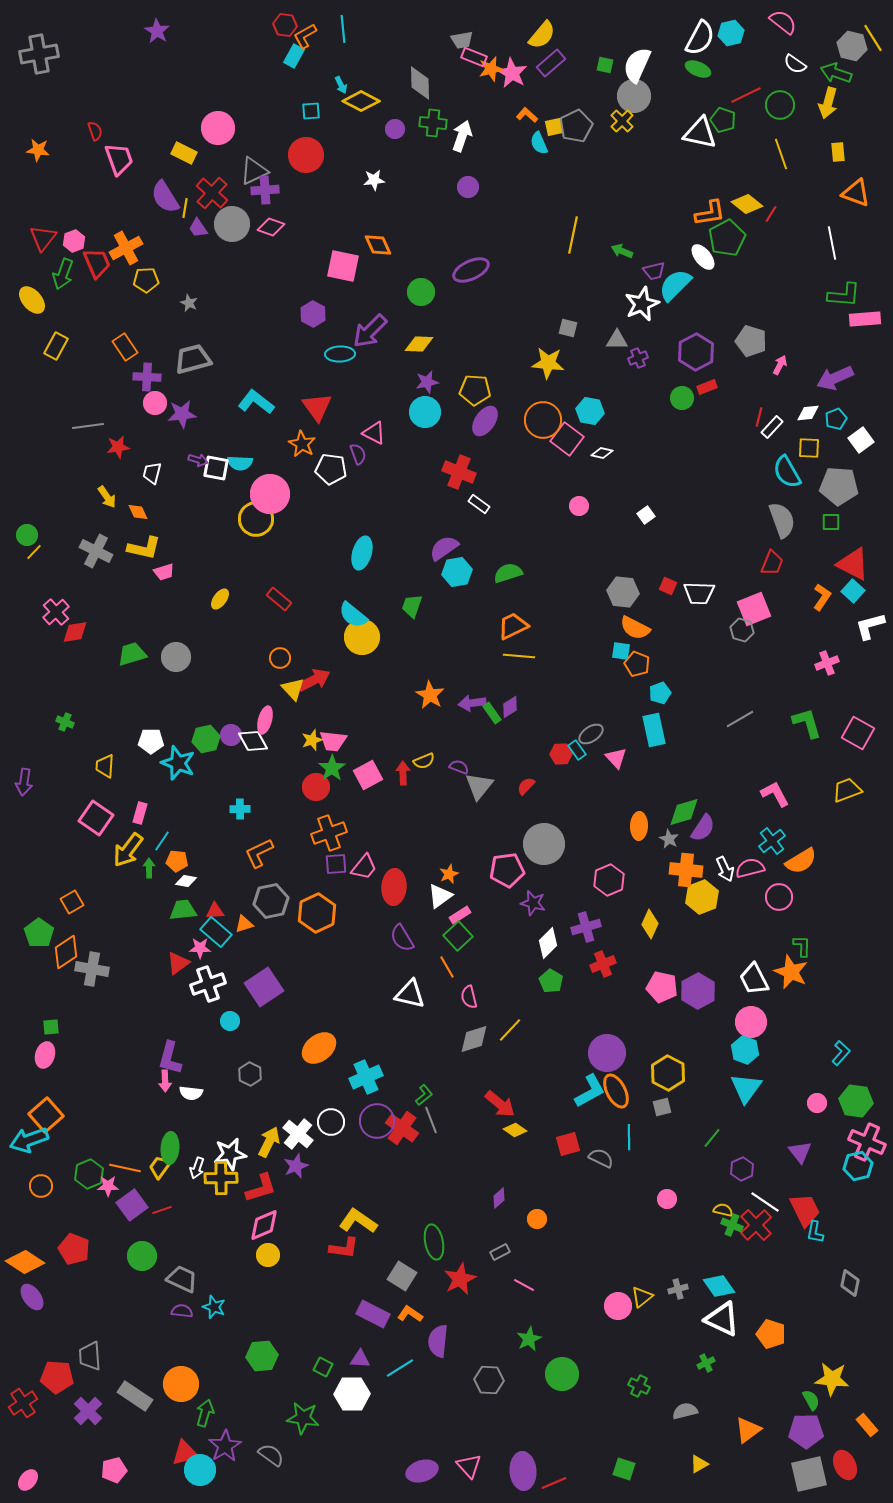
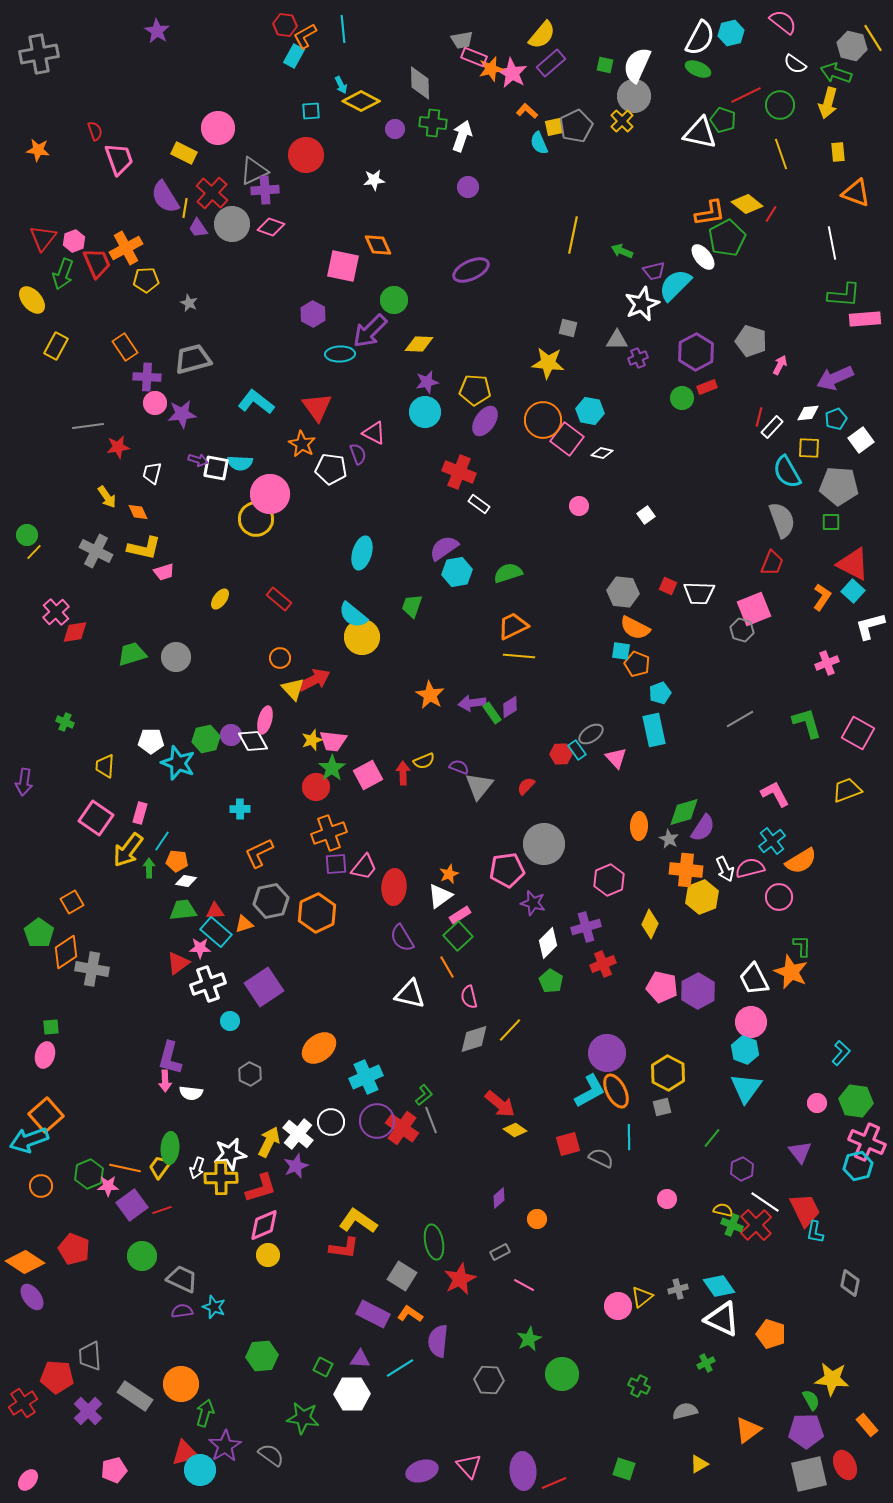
orange L-shape at (527, 115): moved 4 px up
green circle at (421, 292): moved 27 px left, 8 px down
purple semicircle at (182, 1311): rotated 15 degrees counterclockwise
